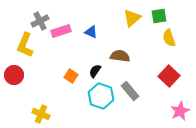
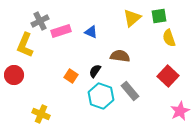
red square: moved 1 px left
